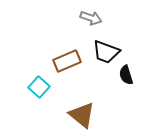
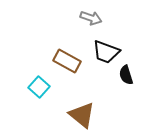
brown rectangle: rotated 52 degrees clockwise
